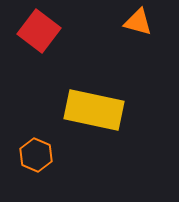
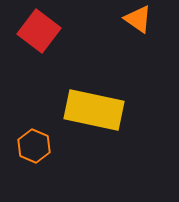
orange triangle: moved 3 px up; rotated 20 degrees clockwise
orange hexagon: moved 2 px left, 9 px up
